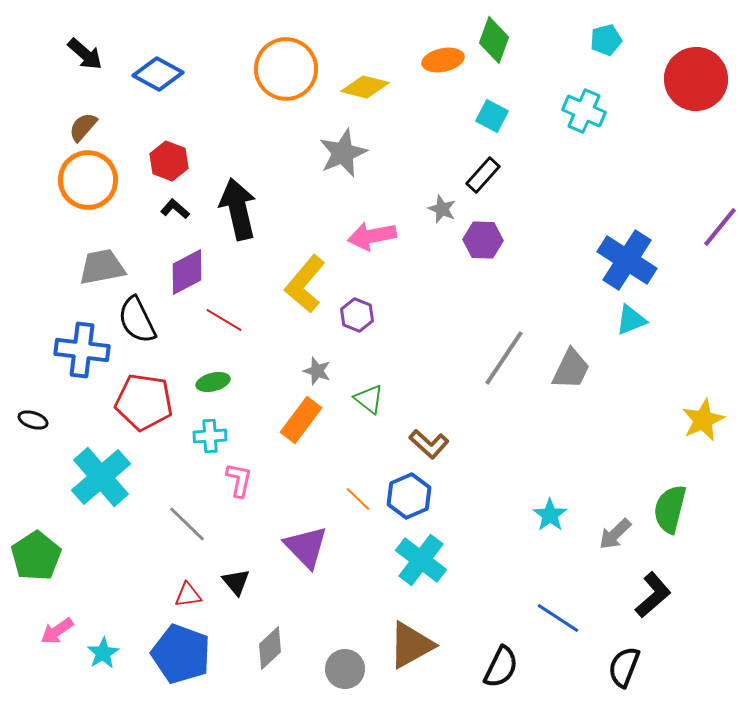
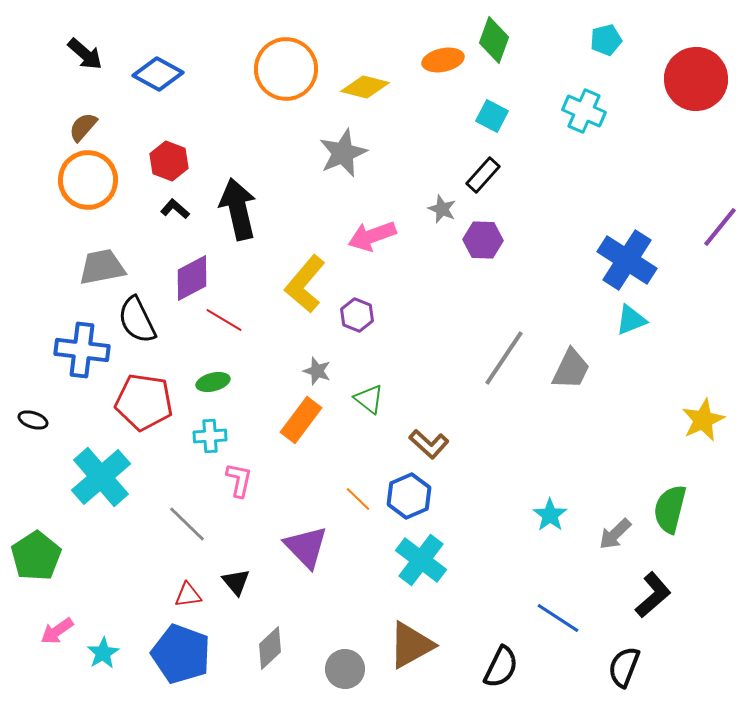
pink arrow at (372, 236): rotated 9 degrees counterclockwise
purple diamond at (187, 272): moved 5 px right, 6 px down
